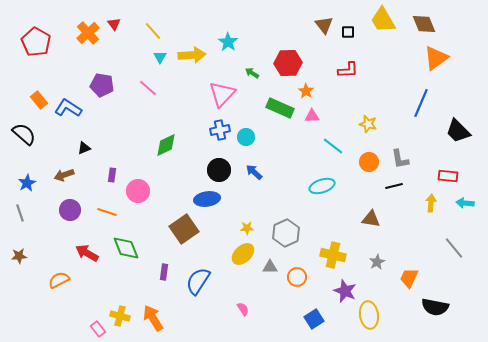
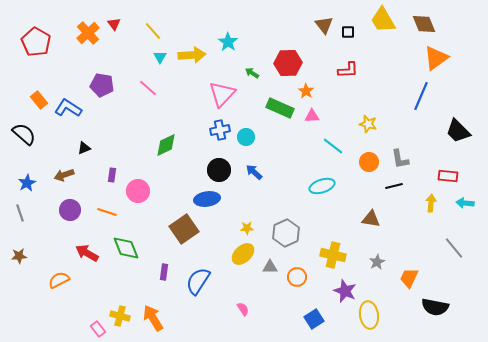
blue line at (421, 103): moved 7 px up
